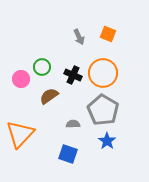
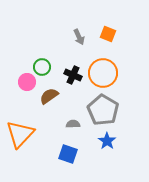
pink circle: moved 6 px right, 3 px down
